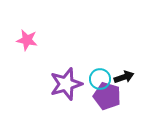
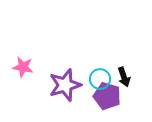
pink star: moved 4 px left, 27 px down
black arrow: rotated 90 degrees clockwise
purple star: moved 1 px left, 1 px down
